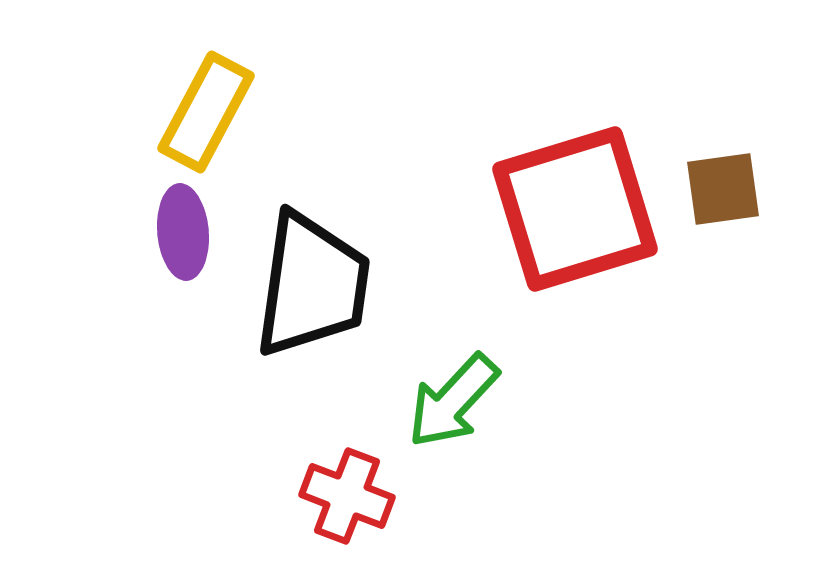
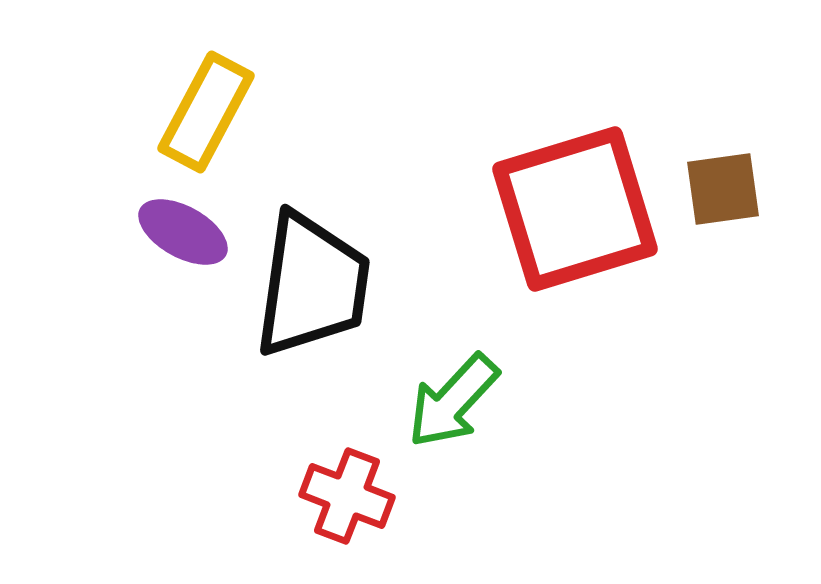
purple ellipse: rotated 56 degrees counterclockwise
